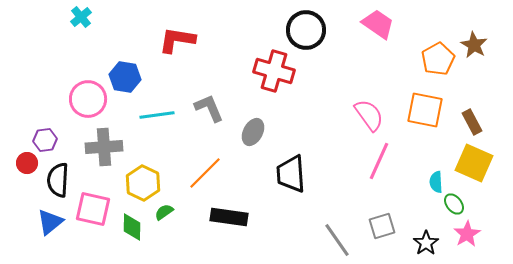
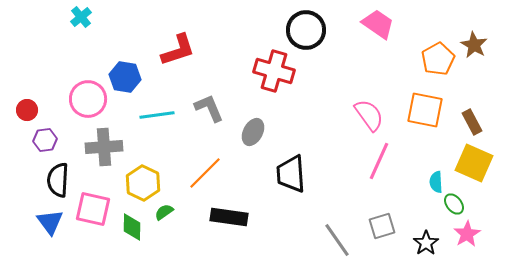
red L-shape: moved 1 px right, 10 px down; rotated 153 degrees clockwise
red circle: moved 53 px up
blue triangle: rotated 28 degrees counterclockwise
